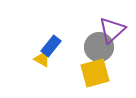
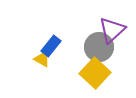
yellow square: rotated 32 degrees counterclockwise
